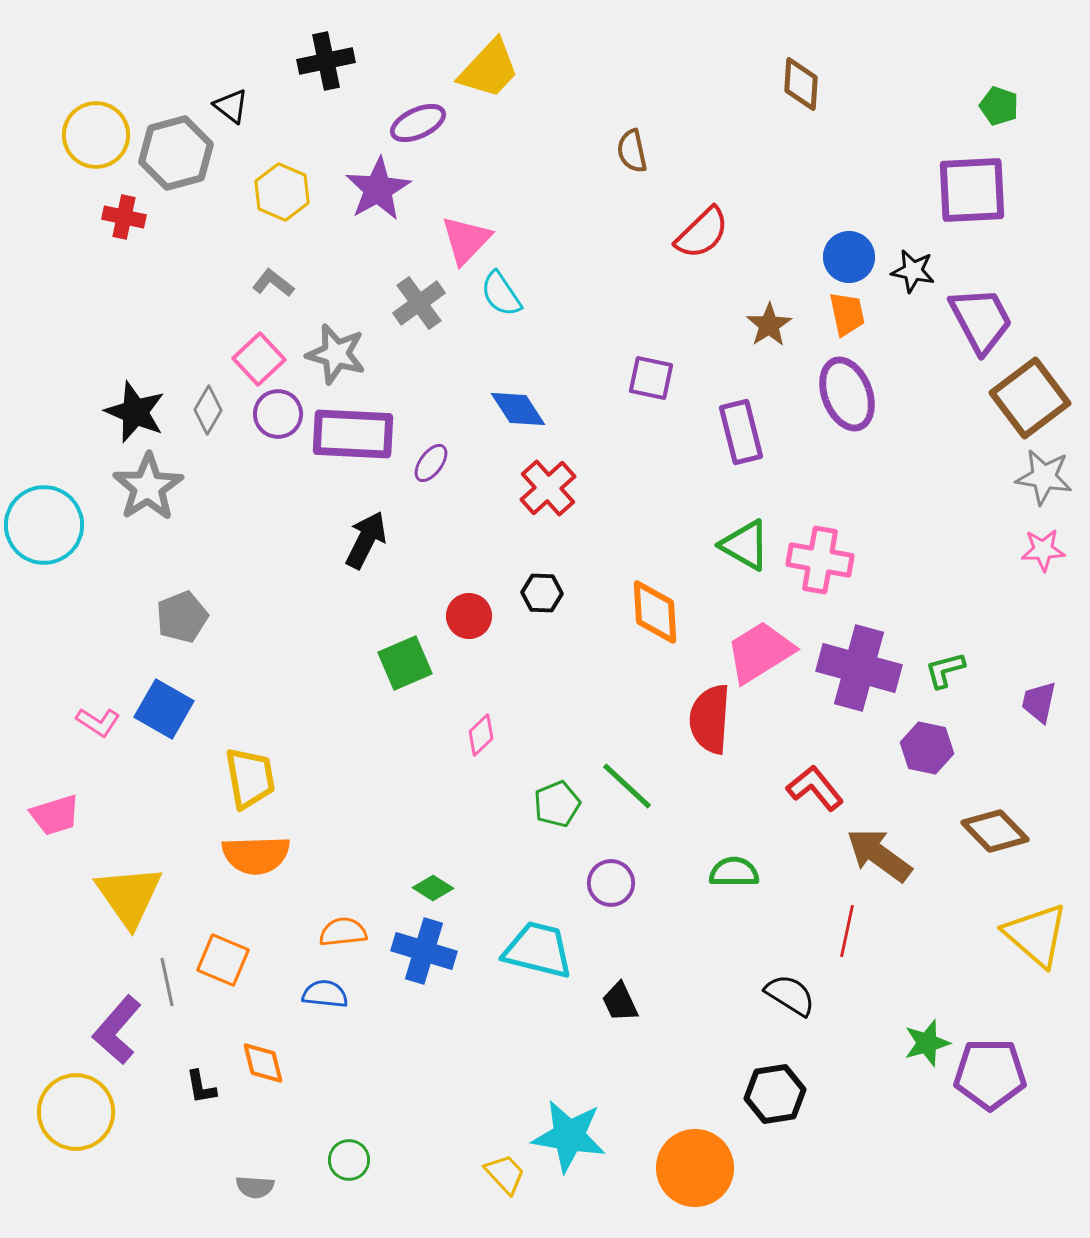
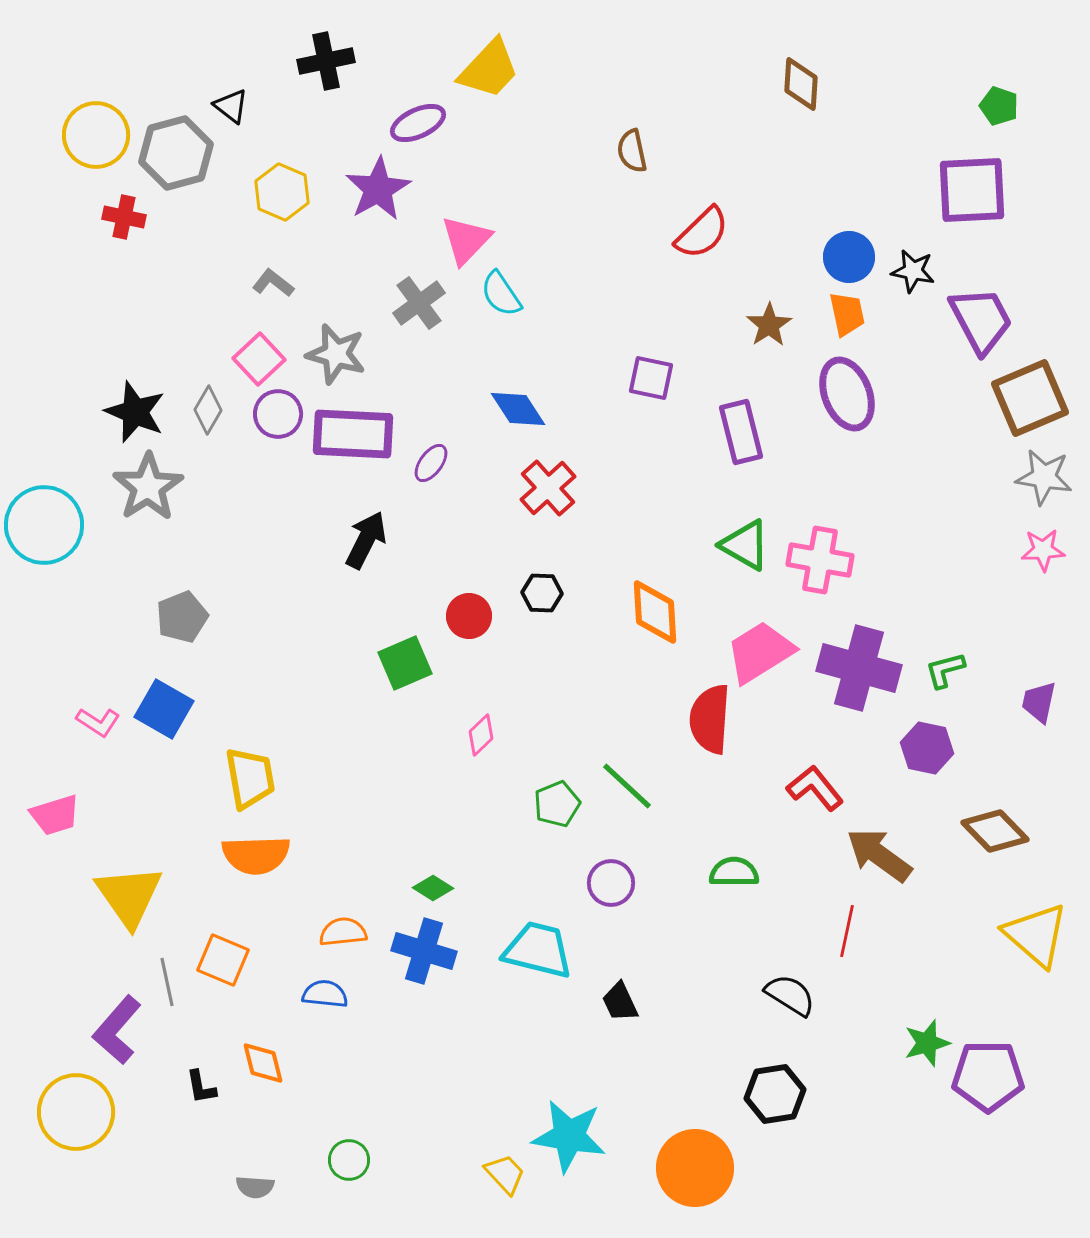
brown square at (1030, 398): rotated 14 degrees clockwise
purple pentagon at (990, 1074): moved 2 px left, 2 px down
